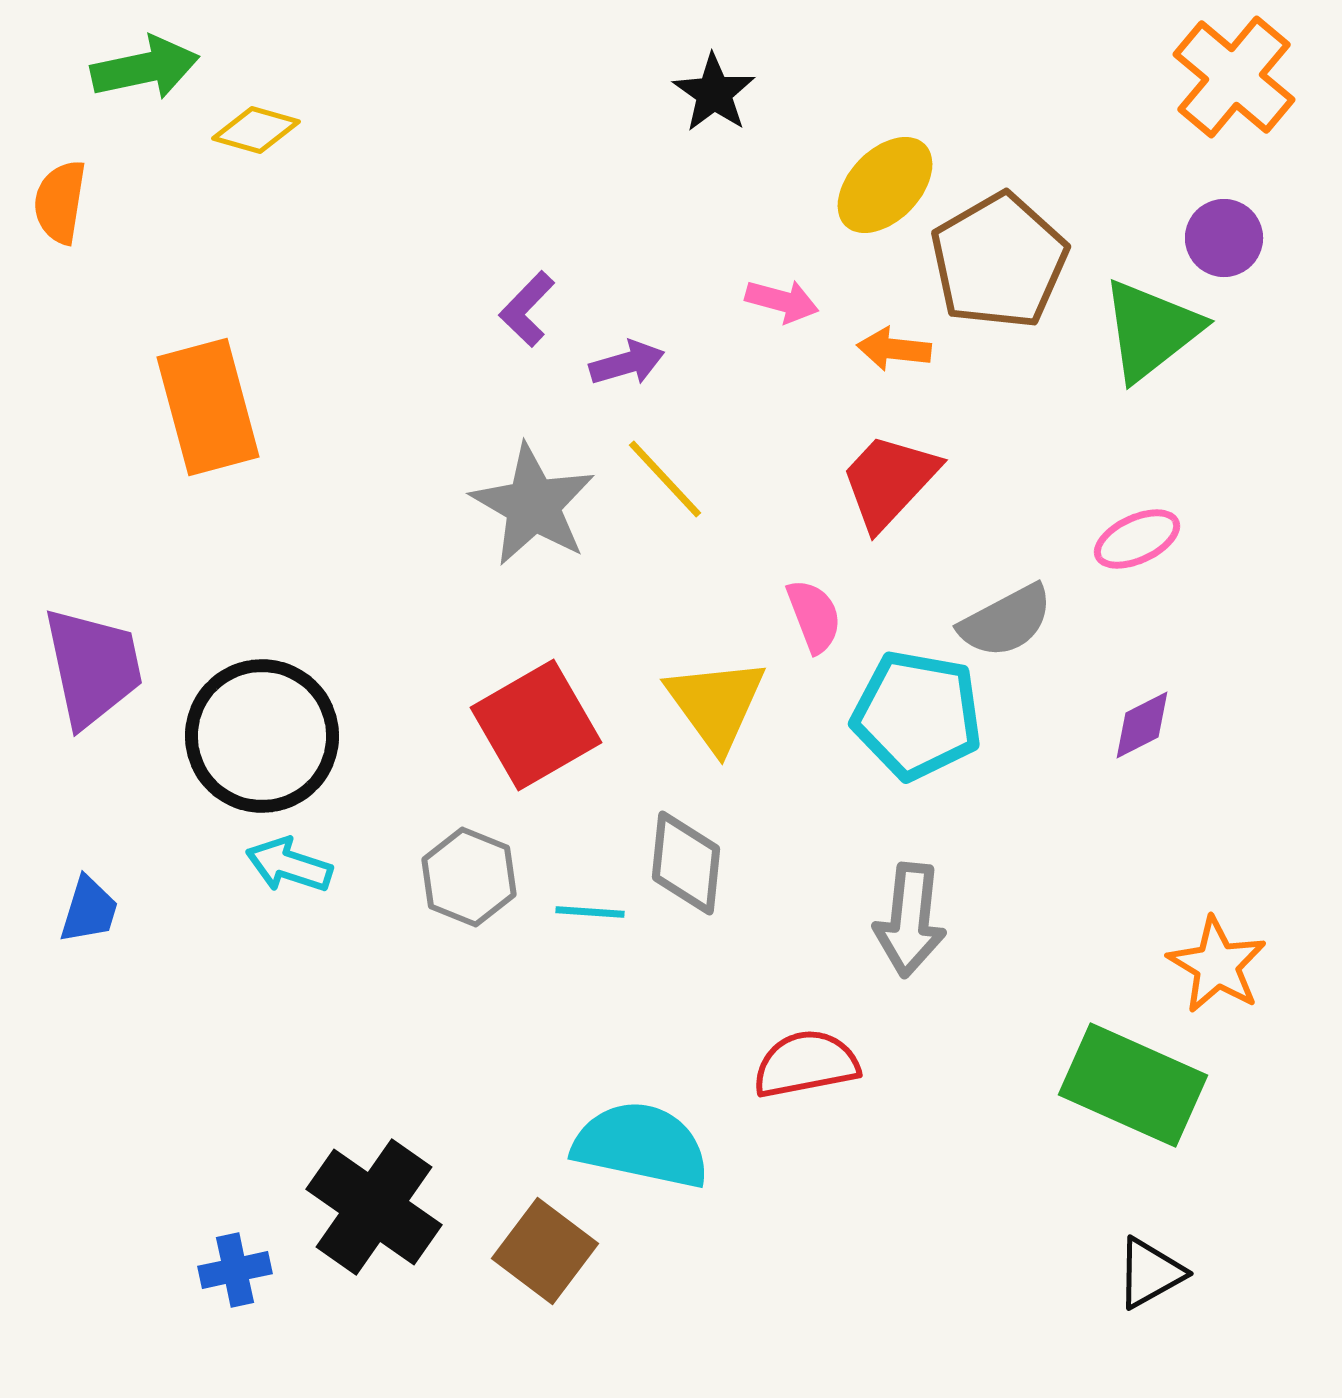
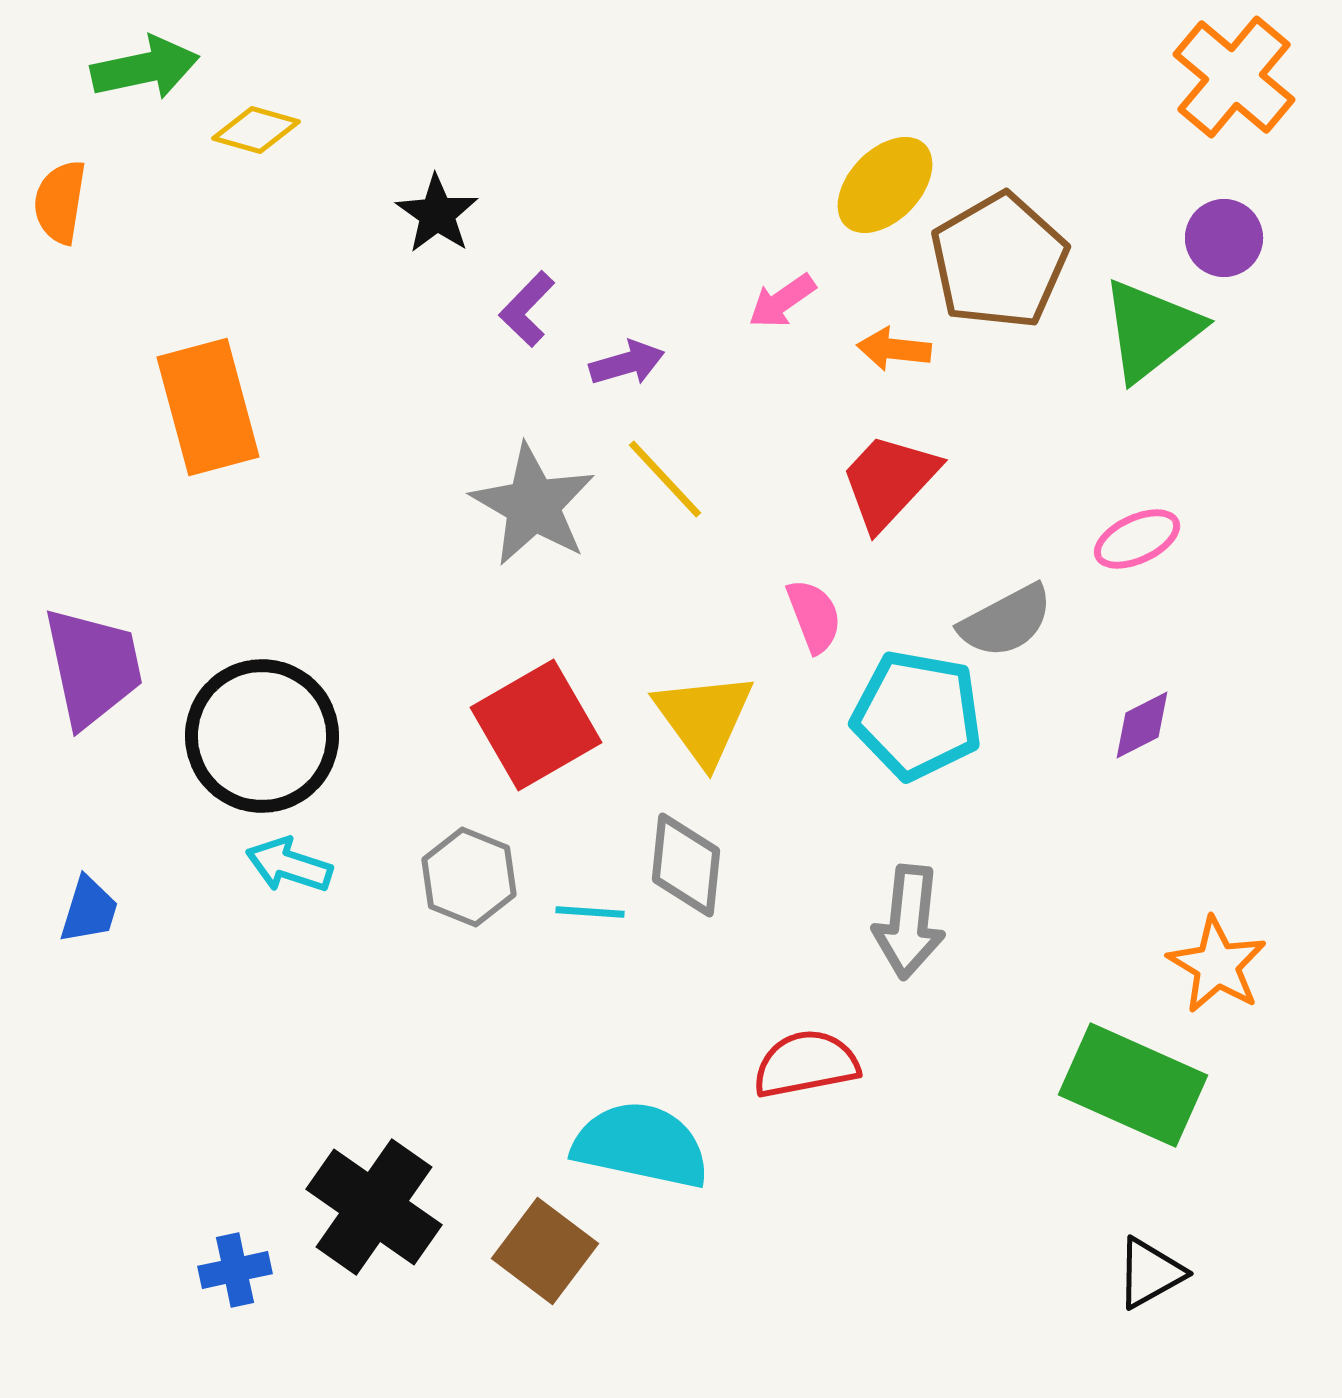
black star: moved 277 px left, 121 px down
pink arrow: rotated 130 degrees clockwise
yellow triangle: moved 12 px left, 14 px down
gray diamond: moved 2 px down
gray arrow: moved 1 px left, 2 px down
